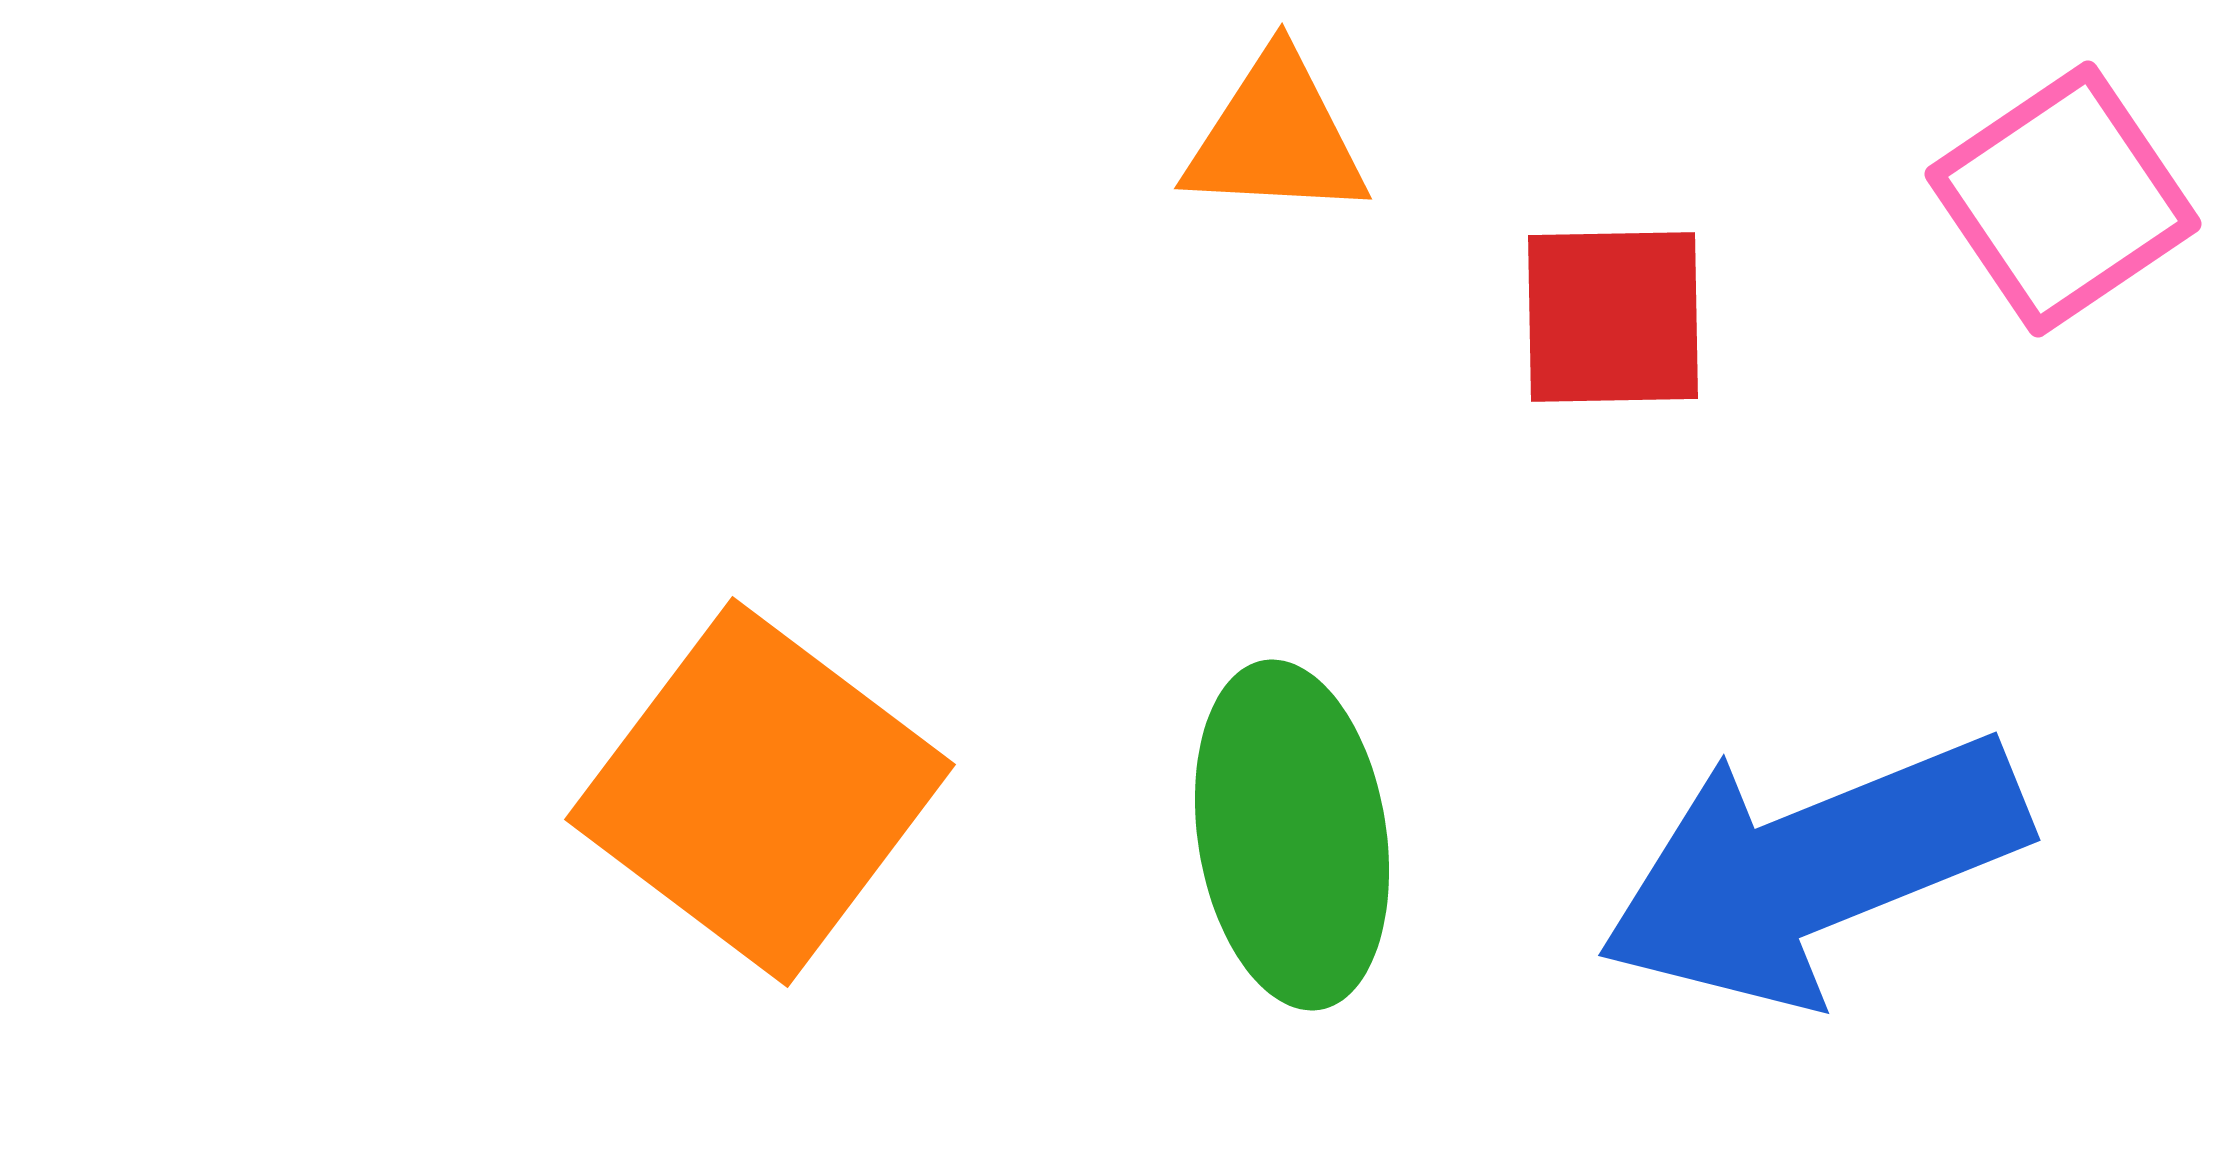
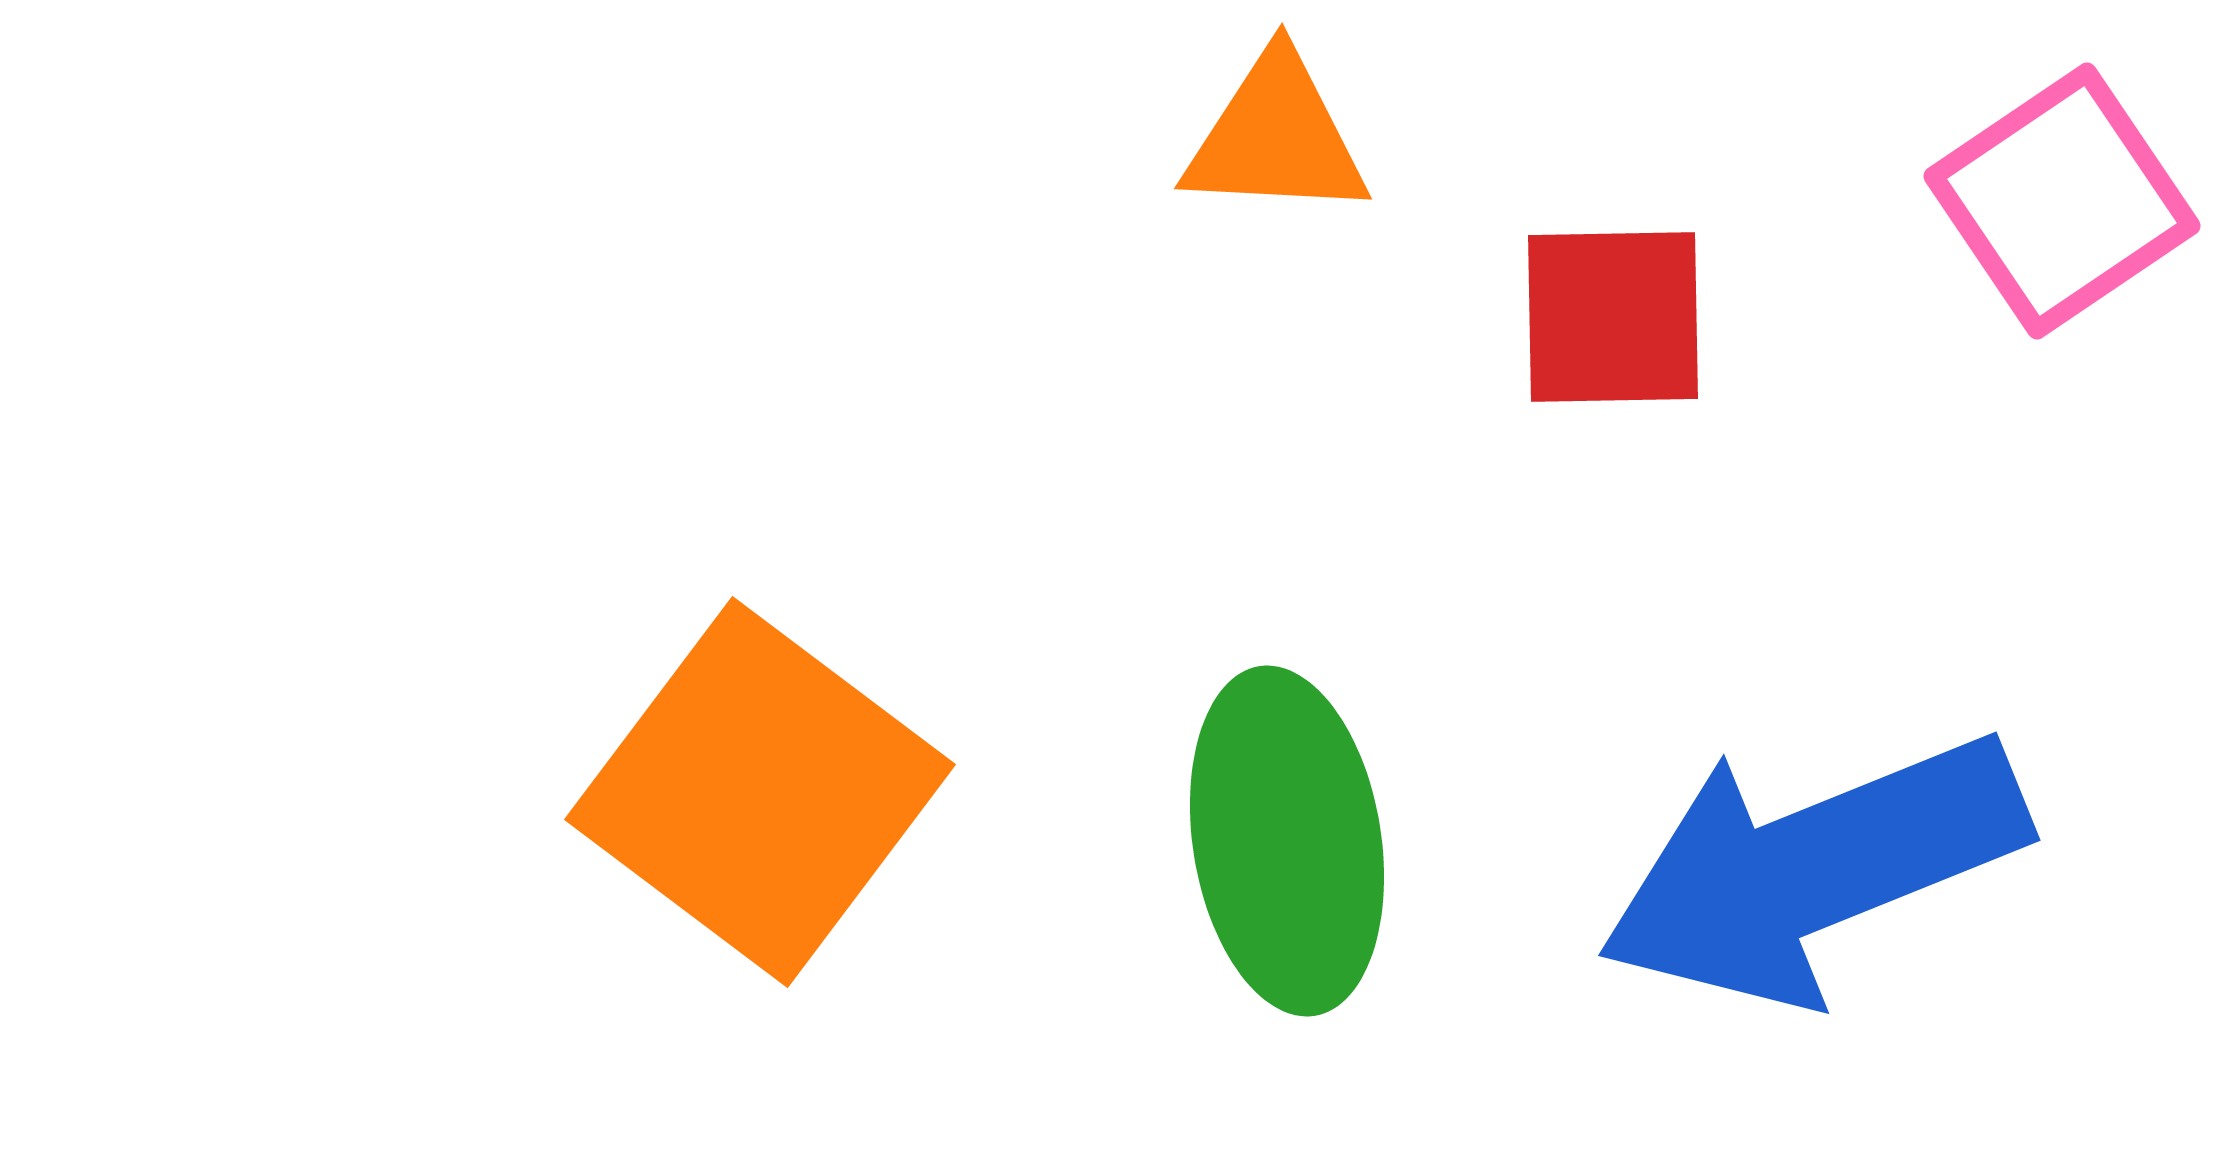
pink square: moved 1 px left, 2 px down
green ellipse: moved 5 px left, 6 px down
